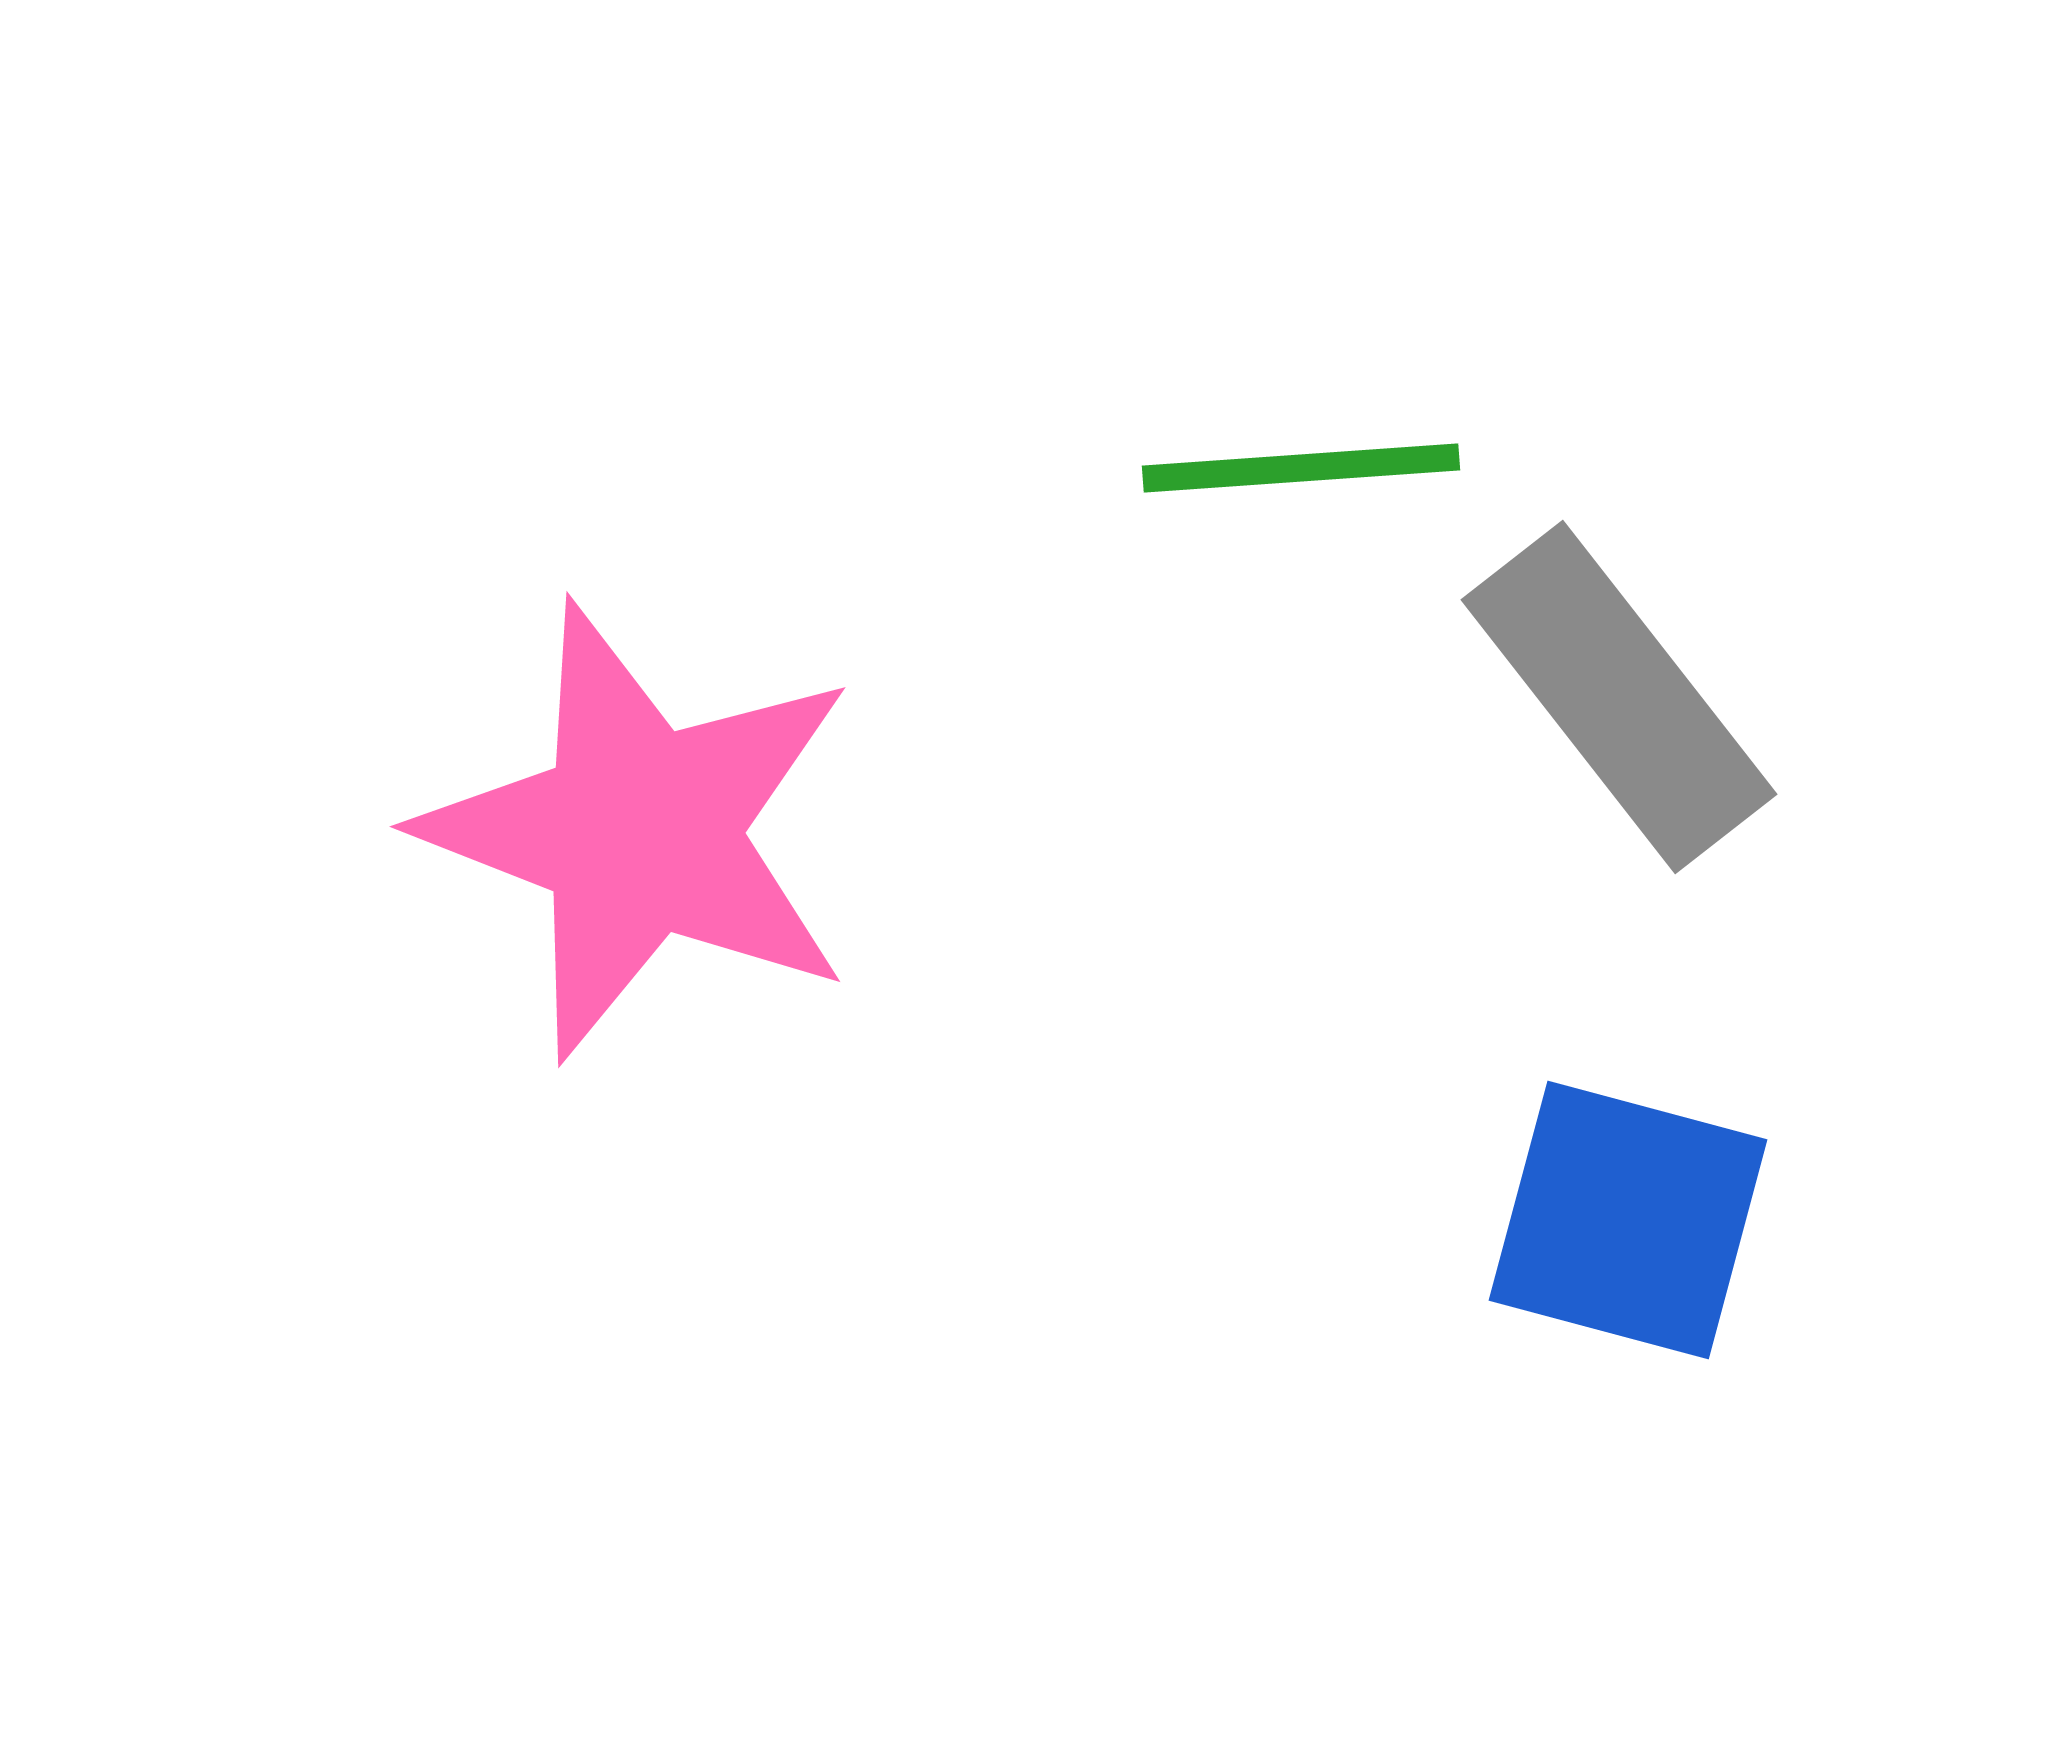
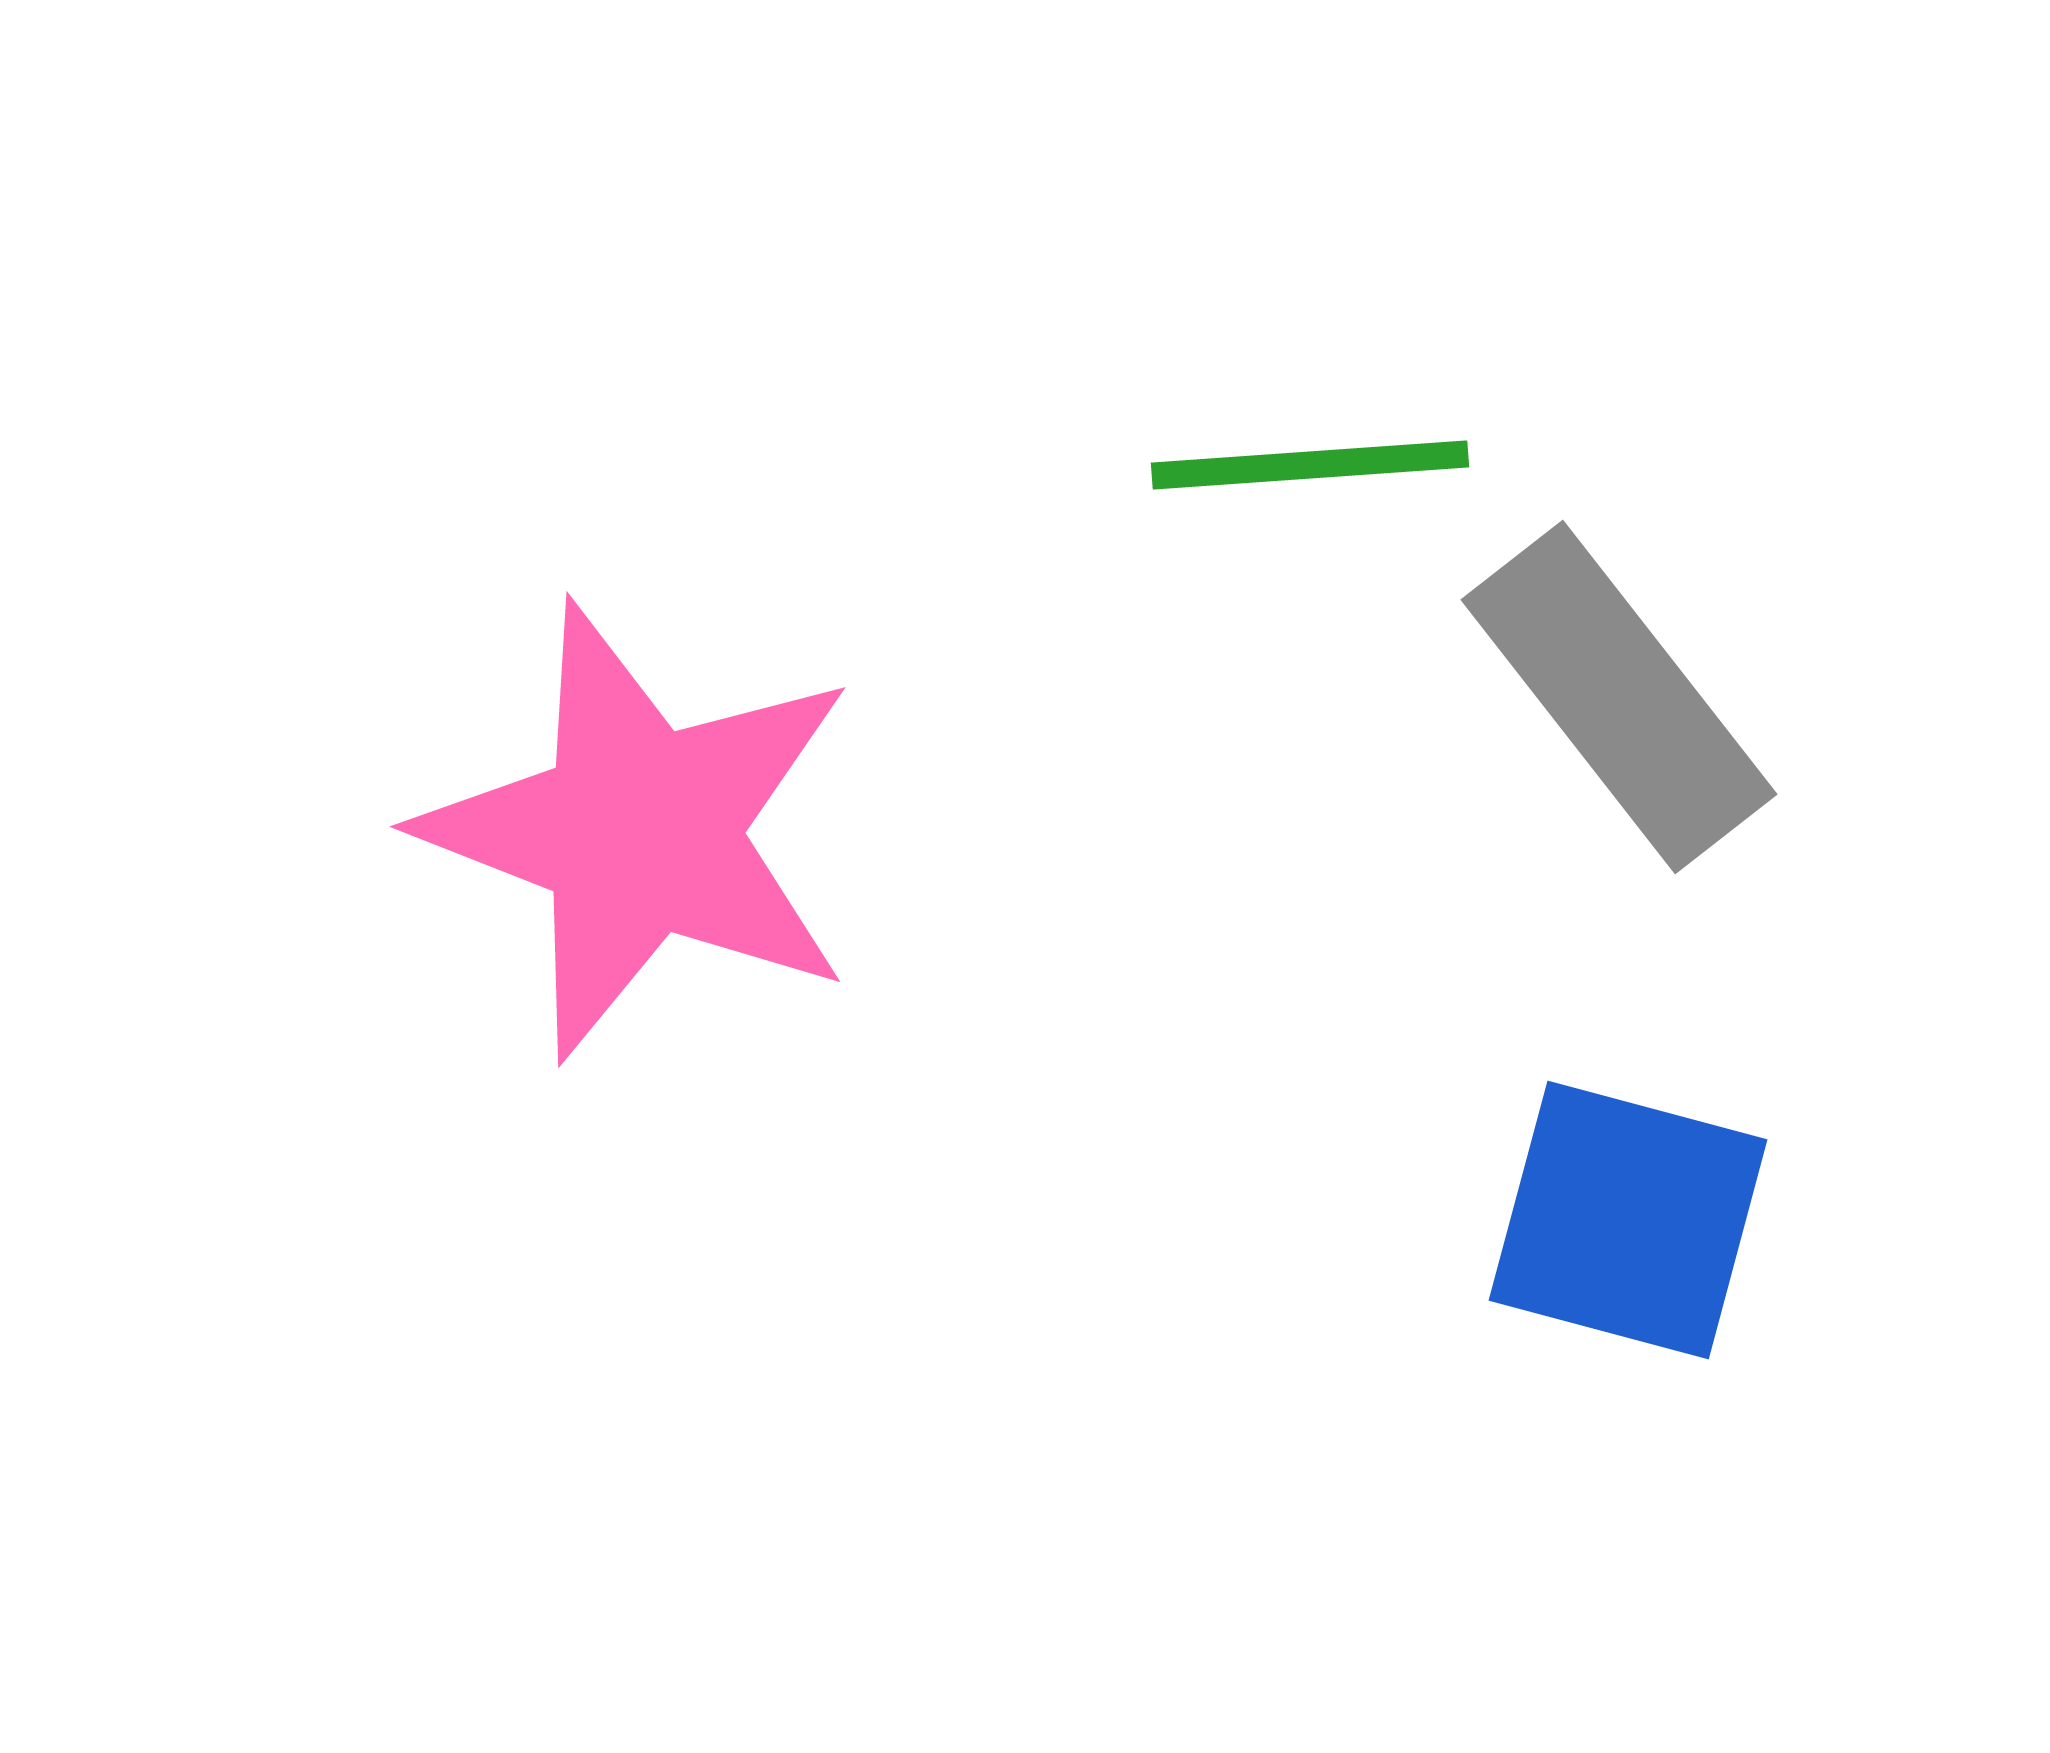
green line: moved 9 px right, 3 px up
